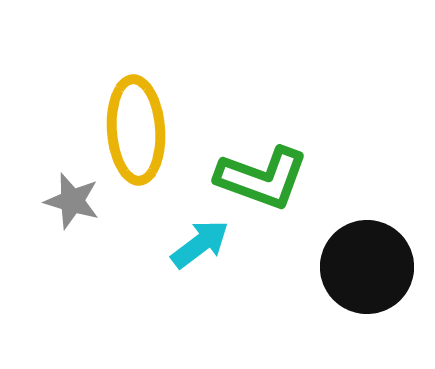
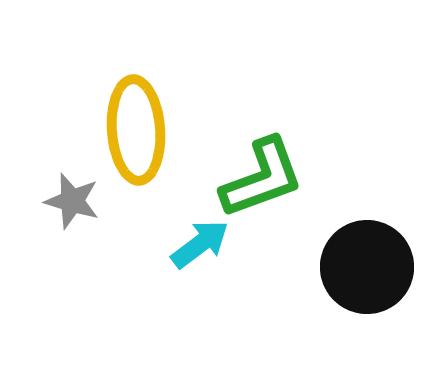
green L-shape: rotated 40 degrees counterclockwise
